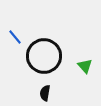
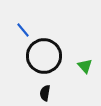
blue line: moved 8 px right, 7 px up
